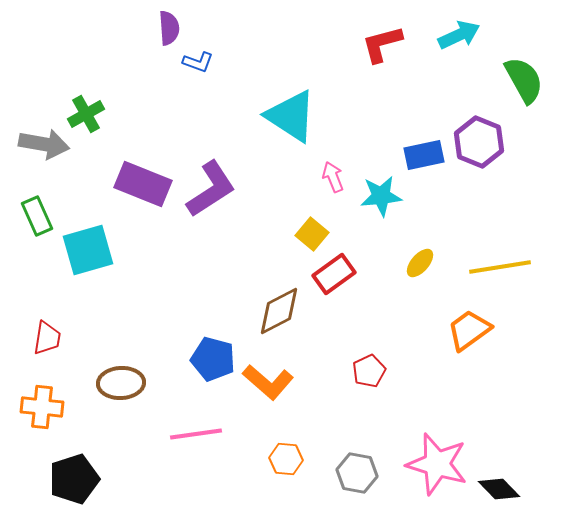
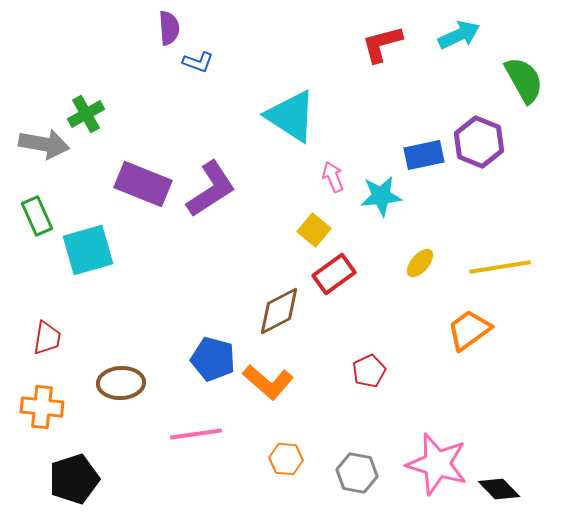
yellow square: moved 2 px right, 4 px up
